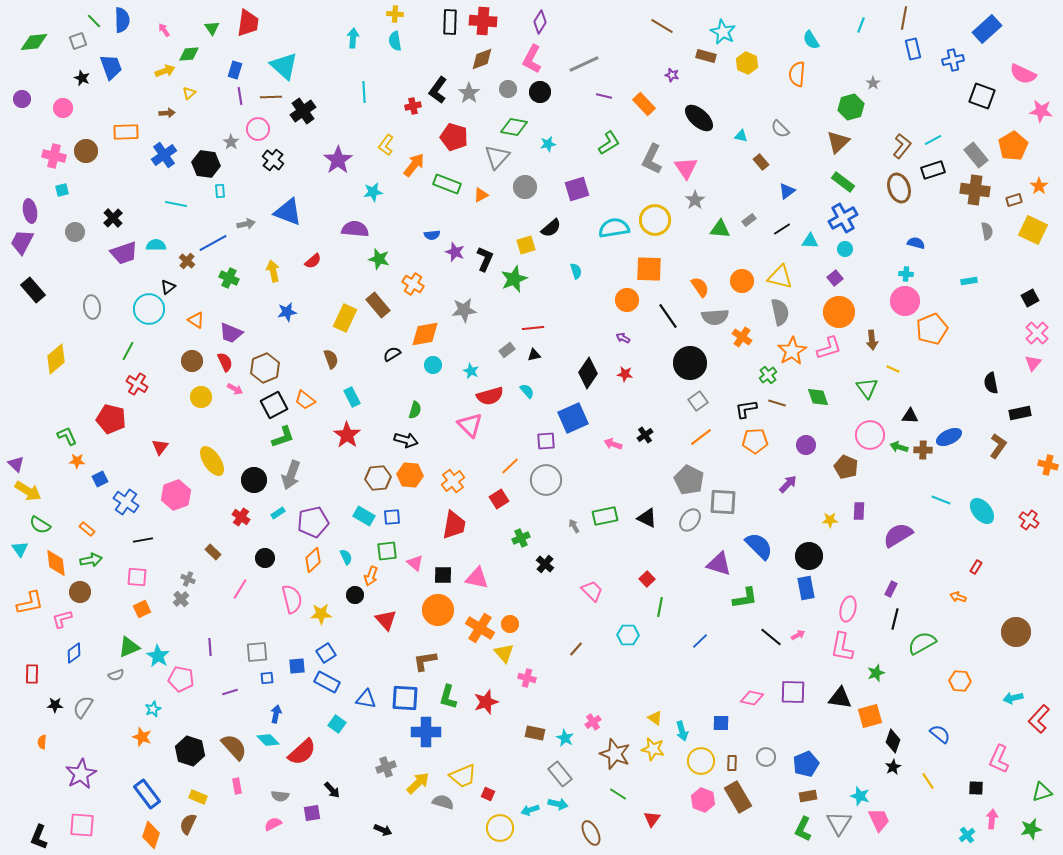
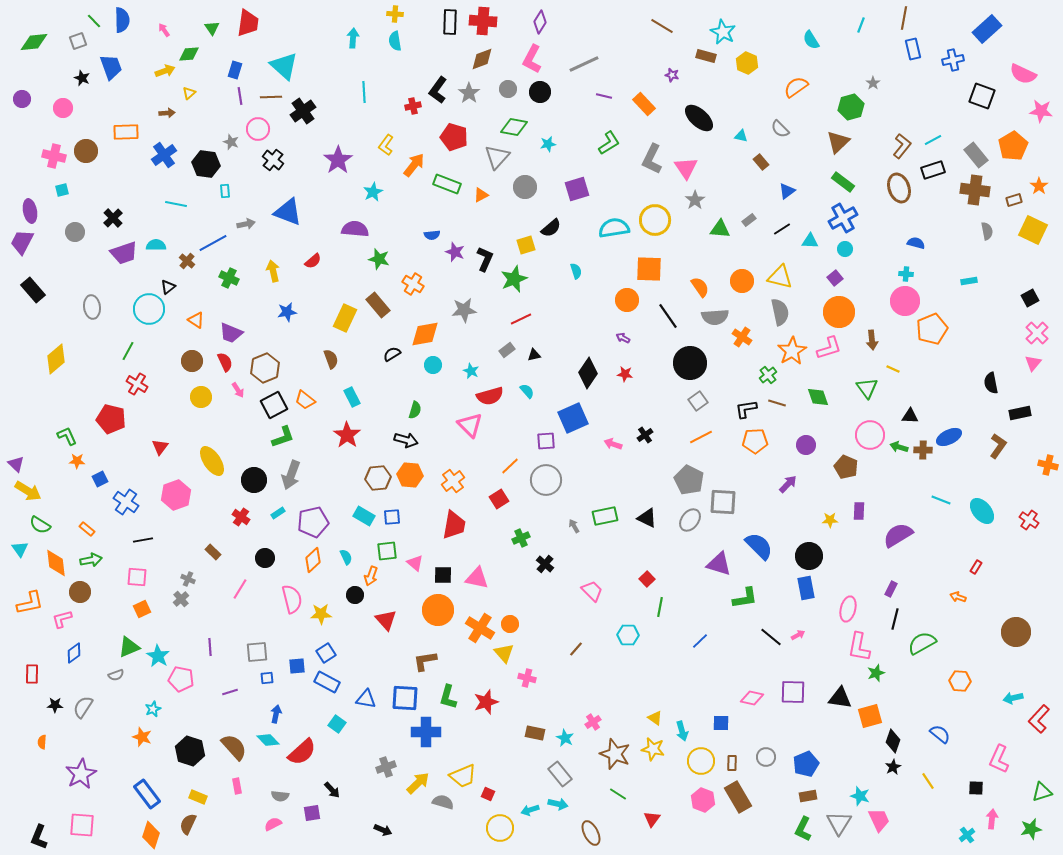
orange semicircle at (797, 74): moved 1 px left, 13 px down; rotated 50 degrees clockwise
gray star at (231, 142): rotated 14 degrees counterclockwise
cyan rectangle at (220, 191): moved 5 px right
cyan star at (373, 192): rotated 18 degrees counterclockwise
red line at (533, 328): moved 12 px left, 9 px up; rotated 20 degrees counterclockwise
pink arrow at (235, 389): moved 3 px right, 1 px down; rotated 28 degrees clockwise
orange line at (701, 437): rotated 10 degrees clockwise
pink L-shape at (842, 647): moved 17 px right
